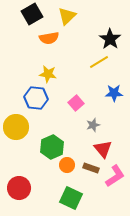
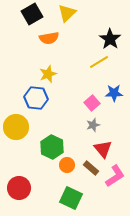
yellow triangle: moved 3 px up
yellow star: rotated 30 degrees counterclockwise
pink square: moved 16 px right
green hexagon: rotated 10 degrees counterclockwise
brown rectangle: rotated 21 degrees clockwise
